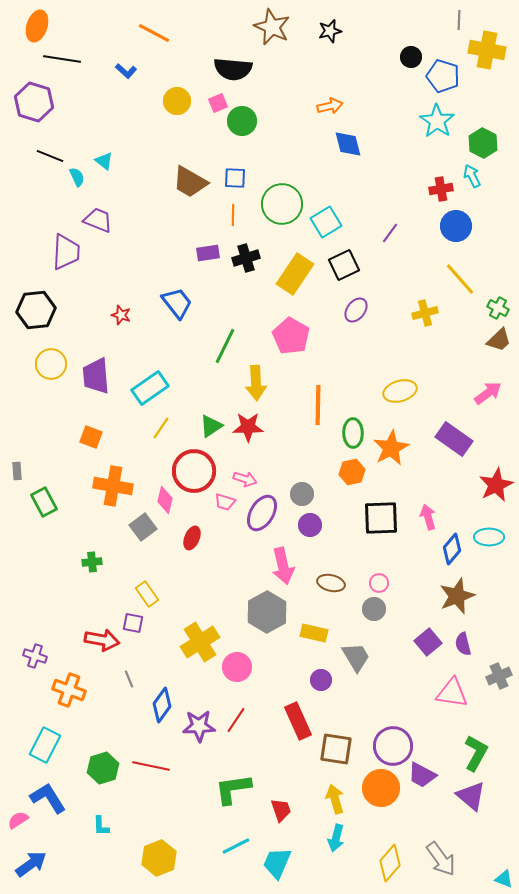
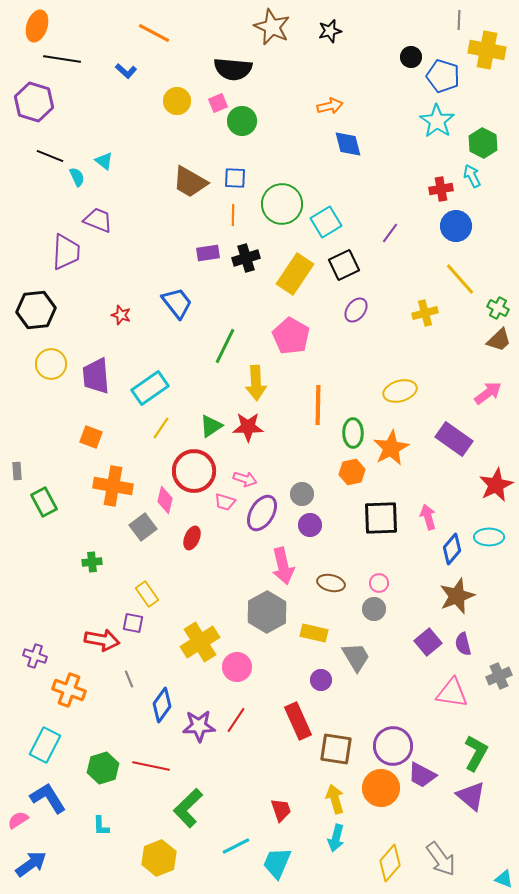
green L-shape at (233, 789): moved 45 px left, 19 px down; rotated 36 degrees counterclockwise
